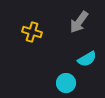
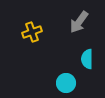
yellow cross: rotated 36 degrees counterclockwise
cyan semicircle: rotated 120 degrees clockwise
